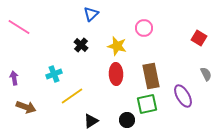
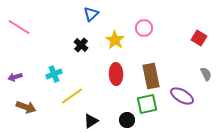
yellow star: moved 2 px left, 6 px up; rotated 18 degrees clockwise
purple arrow: moved 1 px right, 1 px up; rotated 96 degrees counterclockwise
purple ellipse: moved 1 px left; rotated 30 degrees counterclockwise
